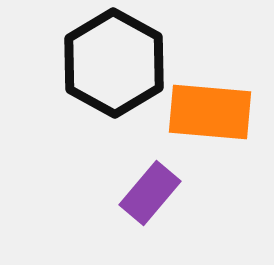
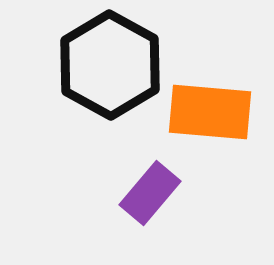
black hexagon: moved 4 px left, 2 px down
